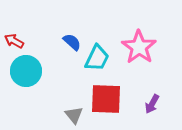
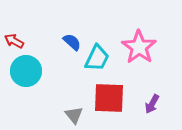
red square: moved 3 px right, 1 px up
